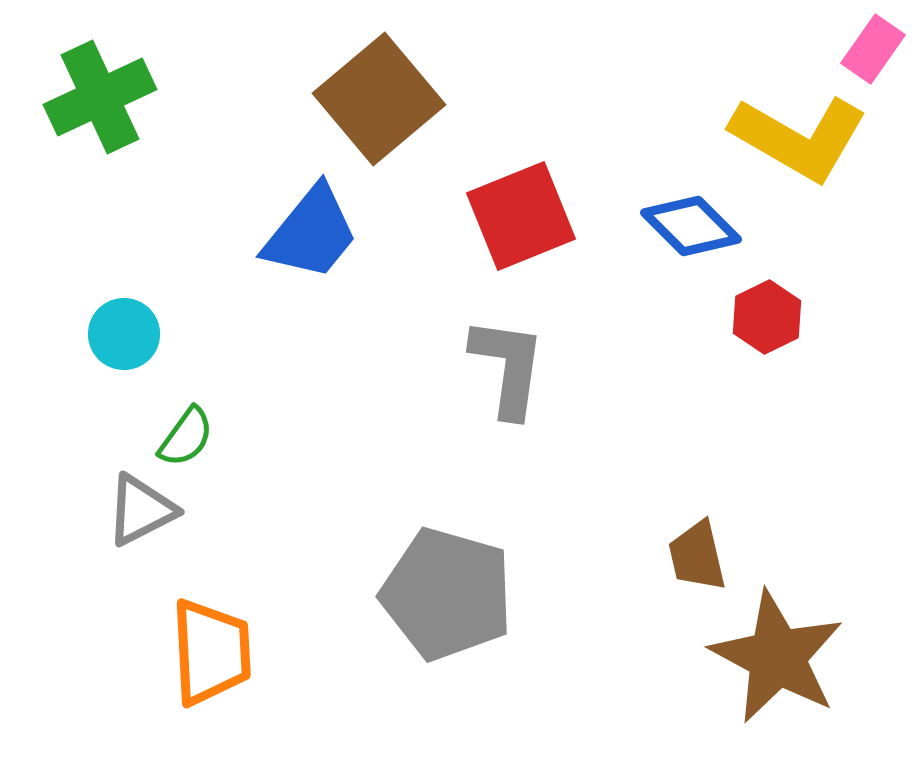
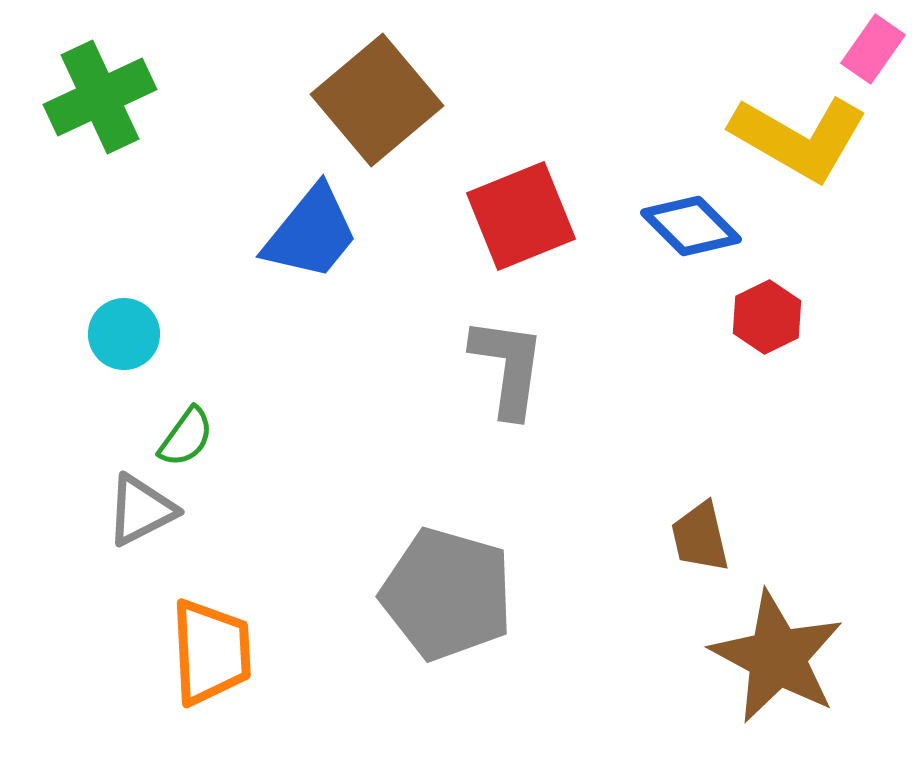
brown square: moved 2 px left, 1 px down
brown trapezoid: moved 3 px right, 19 px up
